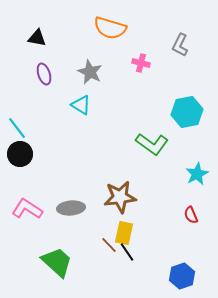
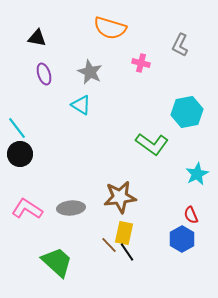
blue hexagon: moved 37 px up; rotated 10 degrees counterclockwise
